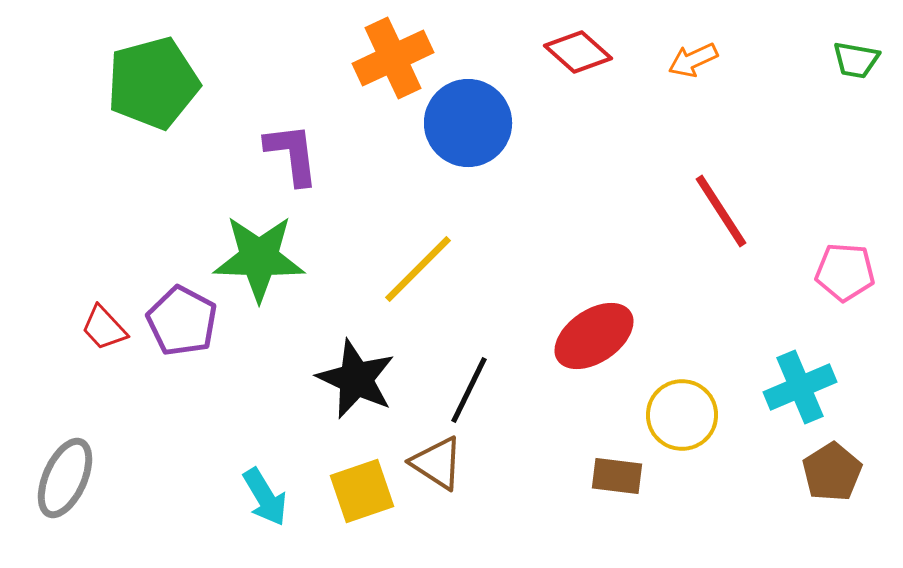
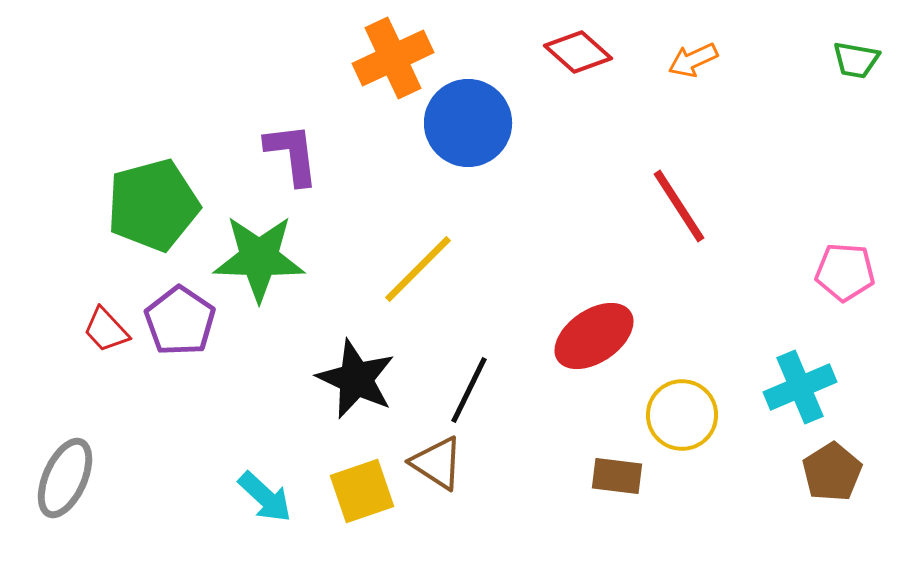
green pentagon: moved 122 px down
red line: moved 42 px left, 5 px up
purple pentagon: moved 2 px left; rotated 6 degrees clockwise
red trapezoid: moved 2 px right, 2 px down
cyan arrow: rotated 16 degrees counterclockwise
